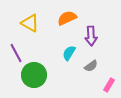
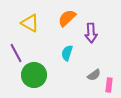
orange semicircle: rotated 18 degrees counterclockwise
purple arrow: moved 3 px up
cyan semicircle: moved 2 px left; rotated 14 degrees counterclockwise
gray semicircle: moved 3 px right, 9 px down
pink rectangle: rotated 24 degrees counterclockwise
